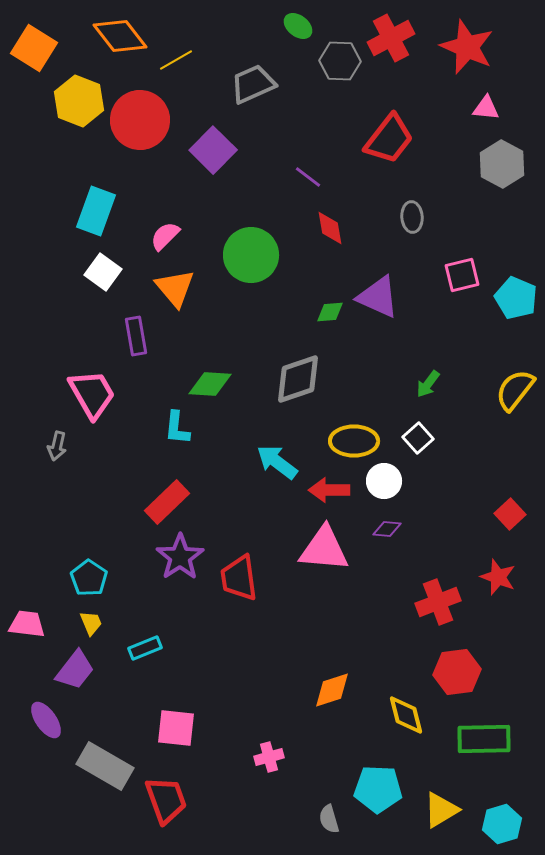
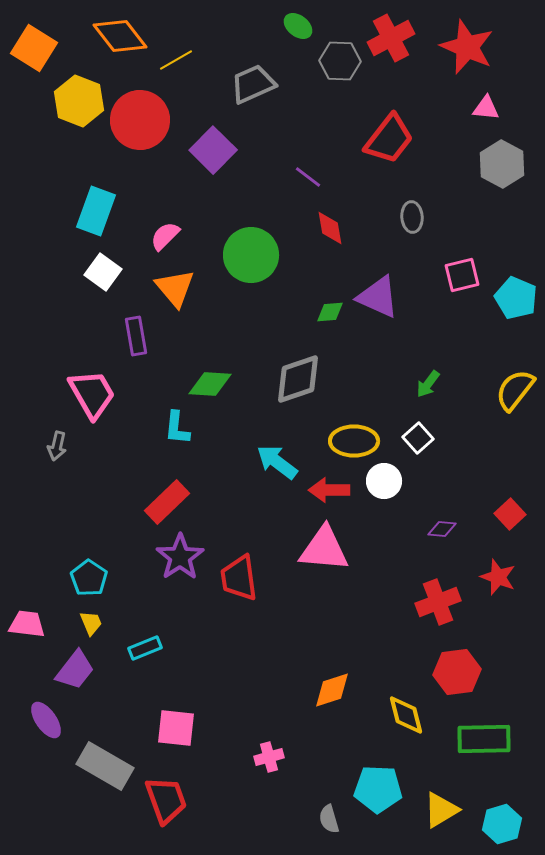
purple diamond at (387, 529): moved 55 px right
